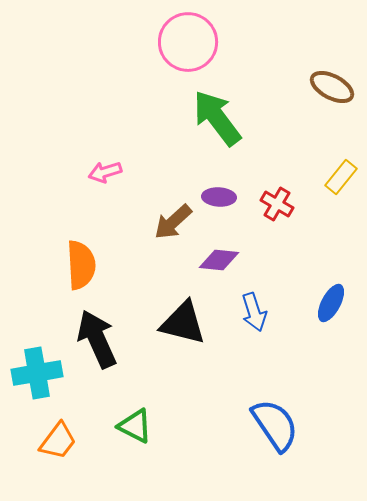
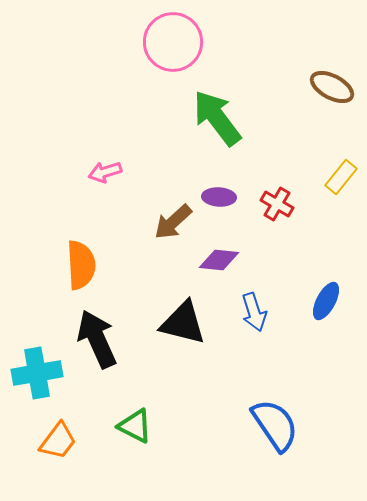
pink circle: moved 15 px left
blue ellipse: moved 5 px left, 2 px up
